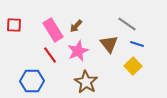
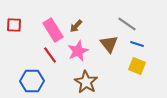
yellow square: moved 4 px right; rotated 24 degrees counterclockwise
